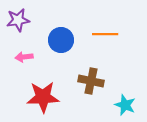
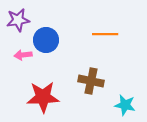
blue circle: moved 15 px left
pink arrow: moved 1 px left, 2 px up
cyan star: rotated 10 degrees counterclockwise
